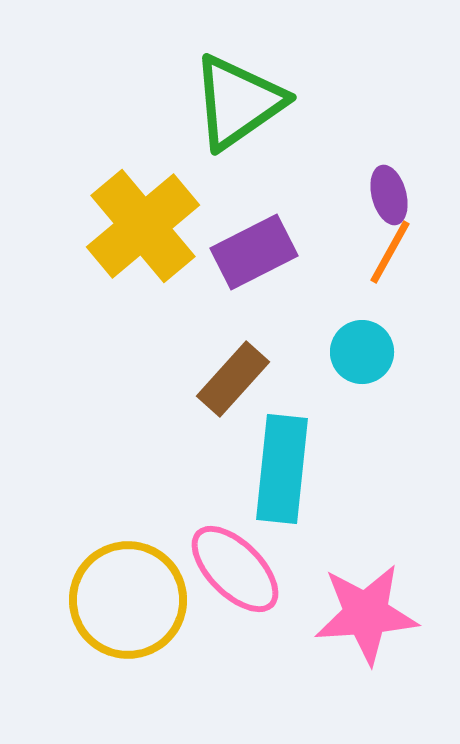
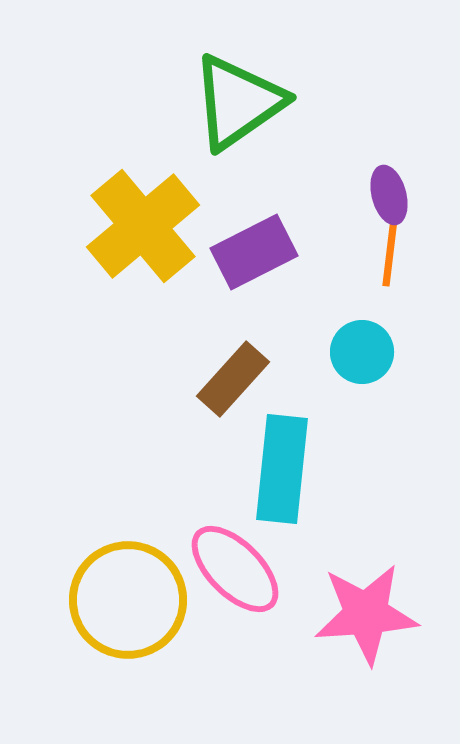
orange line: rotated 22 degrees counterclockwise
